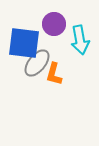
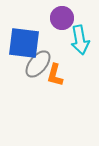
purple circle: moved 8 px right, 6 px up
gray ellipse: moved 1 px right, 1 px down
orange L-shape: moved 1 px right, 1 px down
